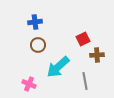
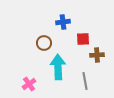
blue cross: moved 28 px right
red square: rotated 24 degrees clockwise
brown circle: moved 6 px right, 2 px up
cyan arrow: rotated 130 degrees clockwise
pink cross: rotated 32 degrees clockwise
